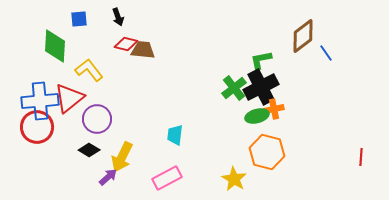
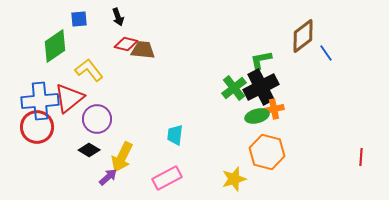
green diamond: rotated 52 degrees clockwise
yellow star: rotated 25 degrees clockwise
